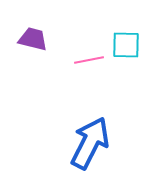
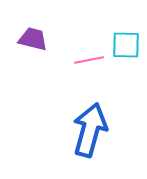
blue arrow: moved 13 px up; rotated 12 degrees counterclockwise
